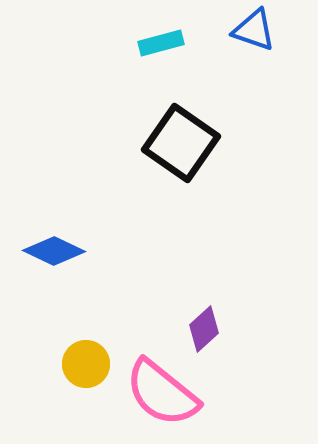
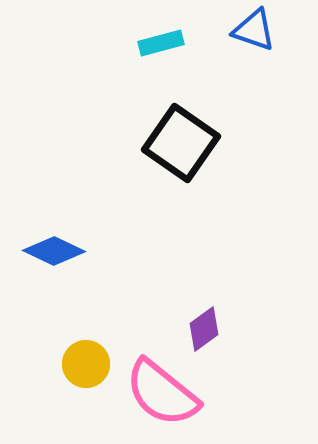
purple diamond: rotated 6 degrees clockwise
